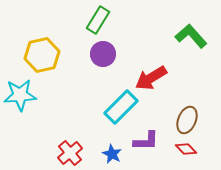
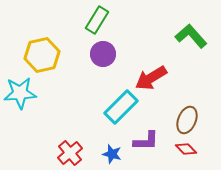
green rectangle: moved 1 px left
cyan star: moved 2 px up
blue star: rotated 12 degrees counterclockwise
